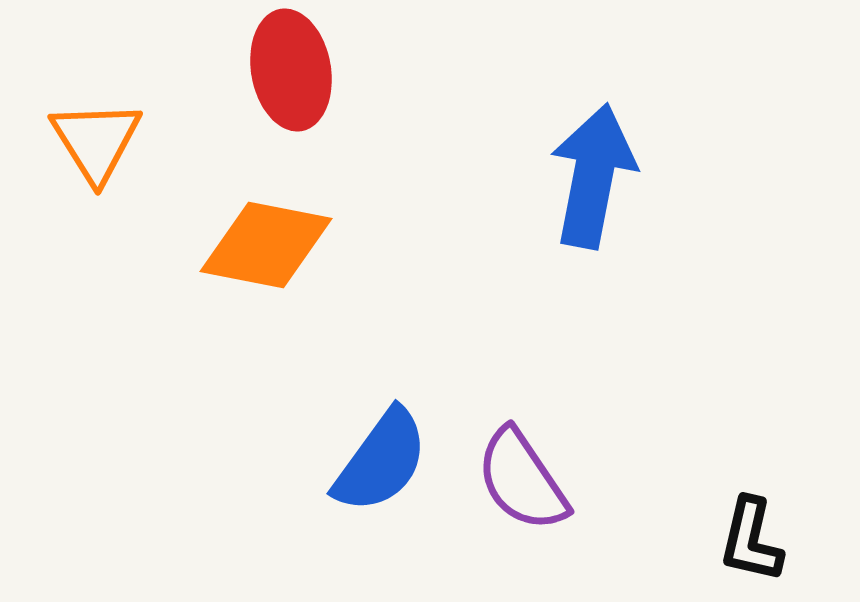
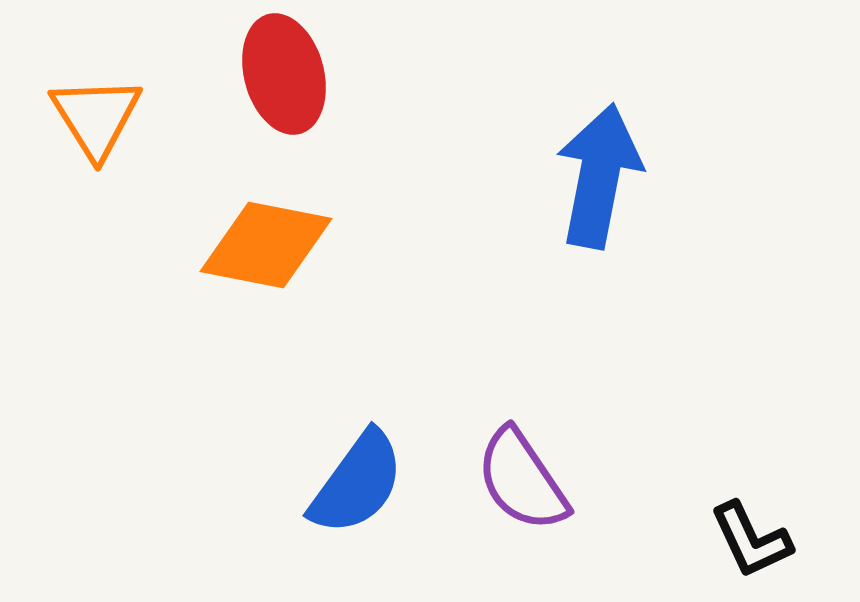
red ellipse: moved 7 px left, 4 px down; rotated 5 degrees counterclockwise
orange triangle: moved 24 px up
blue arrow: moved 6 px right
blue semicircle: moved 24 px left, 22 px down
black L-shape: rotated 38 degrees counterclockwise
